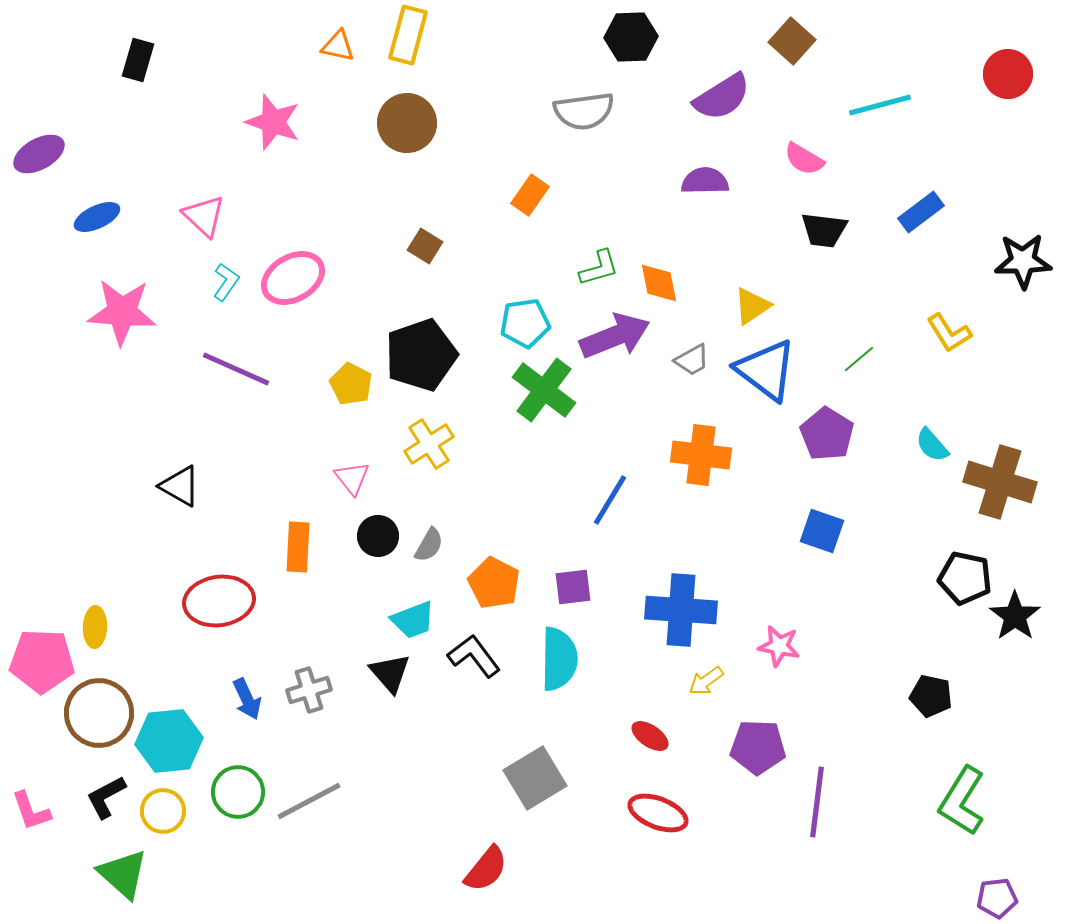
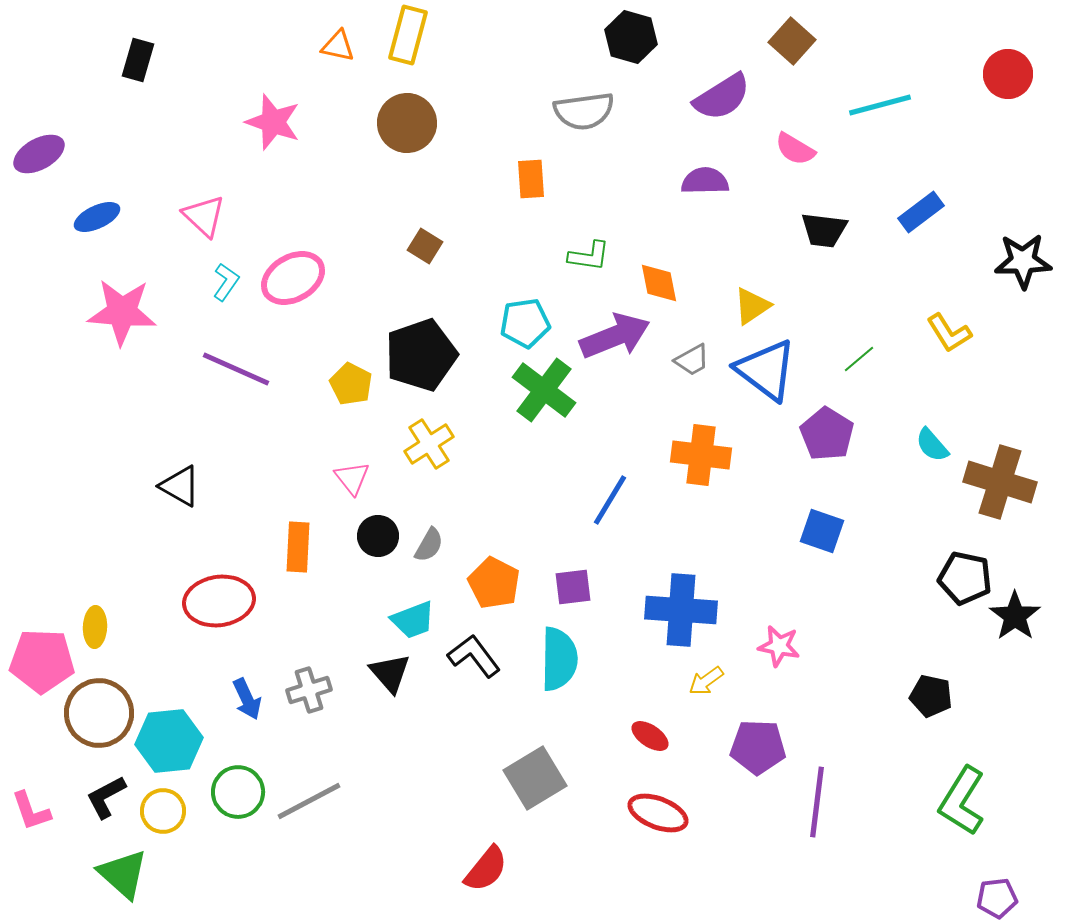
black hexagon at (631, 37): rotated 18 degrees clockwise
pink semicircle at (804, 159): moved 9 px left, 10 px up
orange rectangle at (530, 195): moved 1 px right, 16 px up; rotated 39 degrees counterclockwise
green L-shape at (599, 268): moved 10 px left, 12 px up; rotated 24 degrees clockwise
